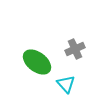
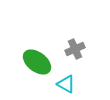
cyan triangle: rotated 18 degrees counterclockwise
